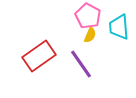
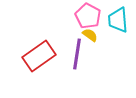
cyan trapezoid: moved 1 px left, 7 px up
yellow semicircle: rotated 77 degrees counterclockwise
purple line: moved 4 px left, 10 px up; rotated 44 degrees clockwise
